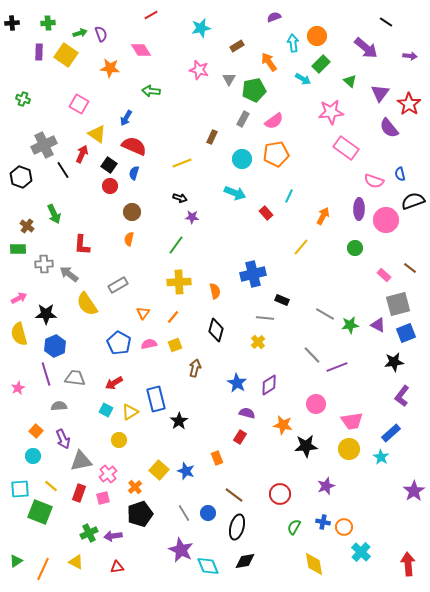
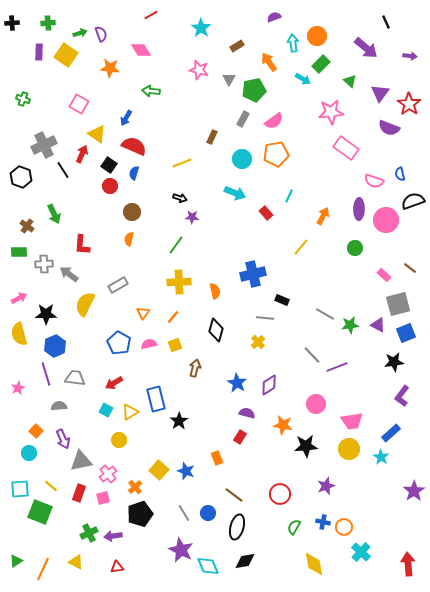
black line at (386, 22): rotated 32 degrees clockwise
cyan star at (201, 28): rotated 24 degrees counterclockwise
purple semicircle at (389, 128): rotated 30 degrees counterclockwise
green rectangle at (18, 249): moved 1 px right, 3 px down
yellow semicircle at (87, 304): moved 2 px left; rotated 60 degrees clockwise
cyan circle at (33, 456): moved 4 px left, 3 px up
